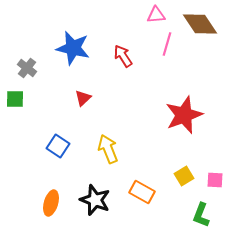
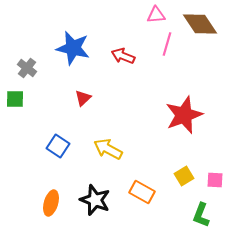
red arrow: rotated 35 degrees counterclockwise
yellow arrow: rotated 40 degrees counterclockwise
